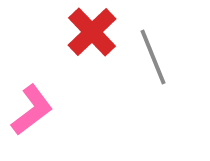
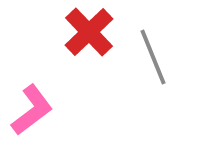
red cross: moved 3 px left
